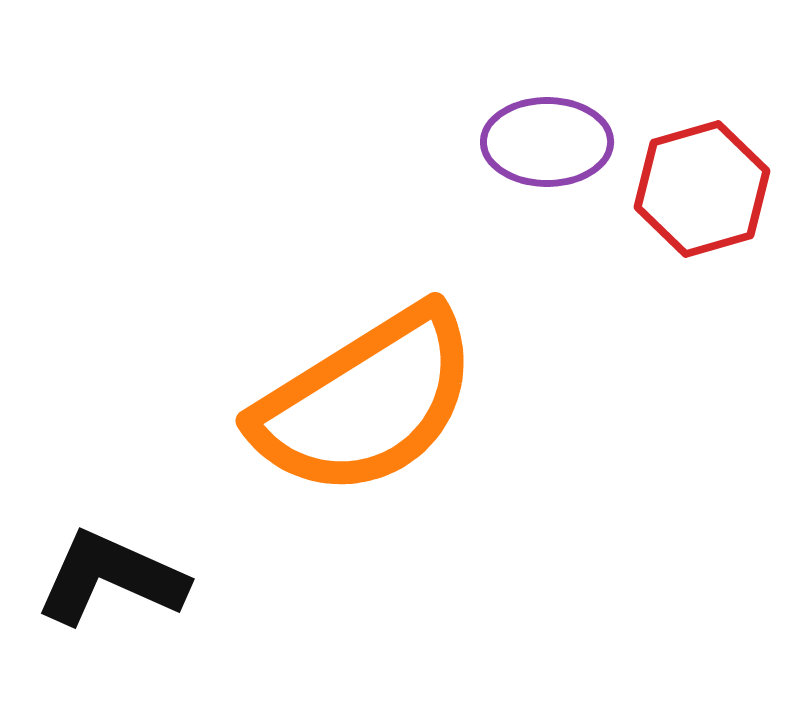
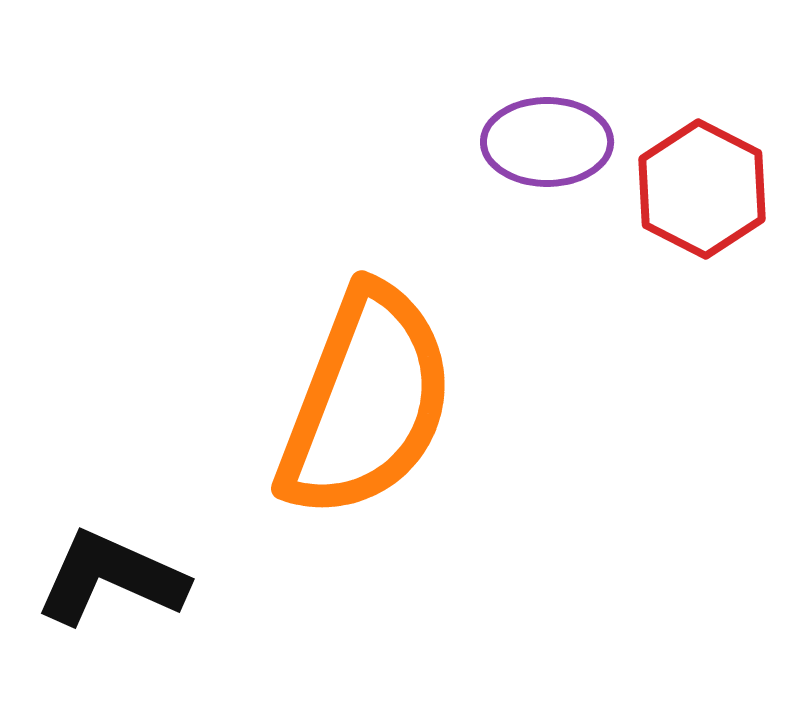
red hexagon: rotated 17 degrees counterclockwise
orange semicircle: rotated 37 degrees counterclockwise
